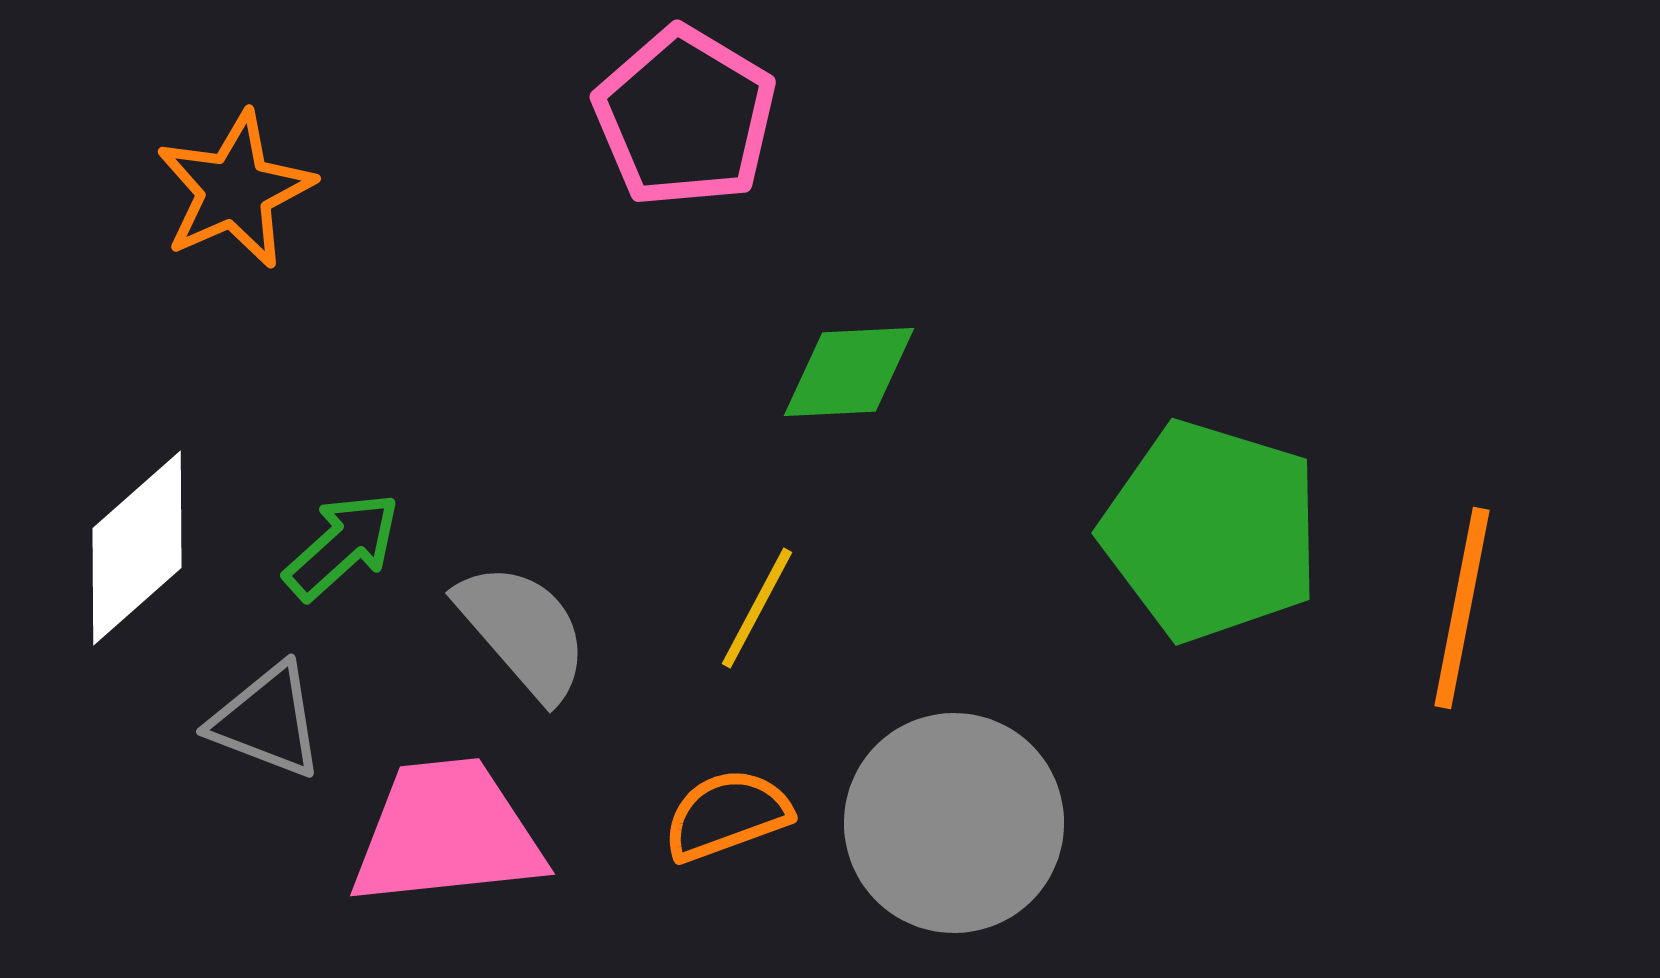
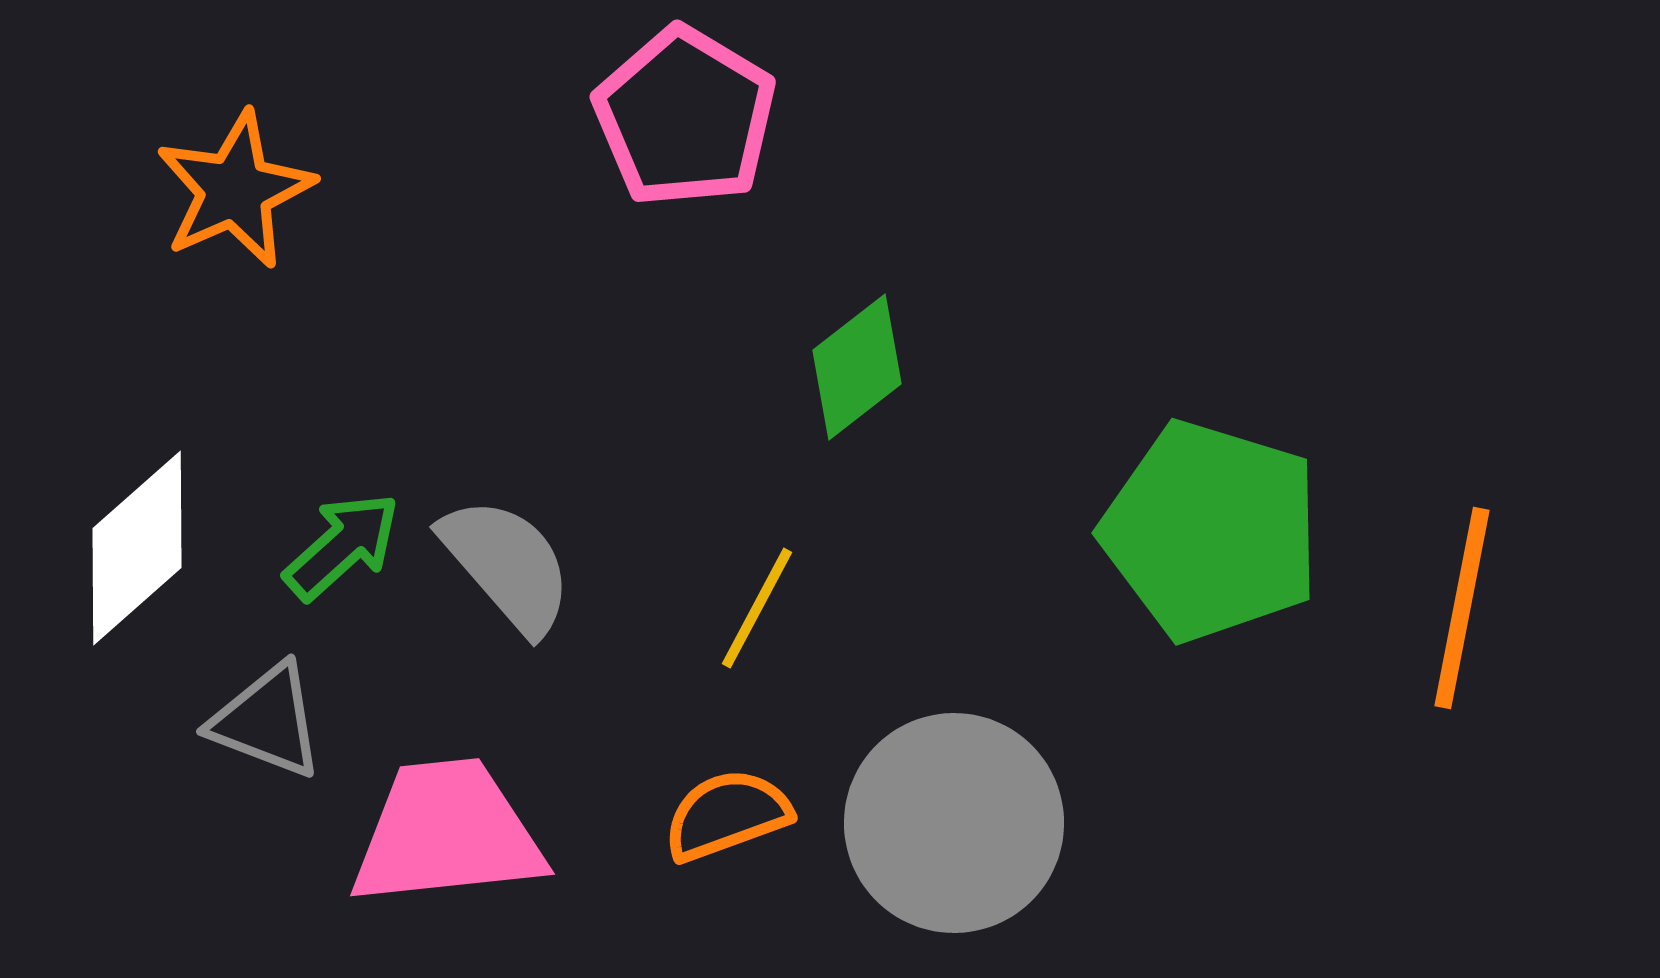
green diamond: moved 8 px right, 5 px up; rotated 35 degrees counterclockwise
gray semicircle: moved 16 px left, 66 px up
